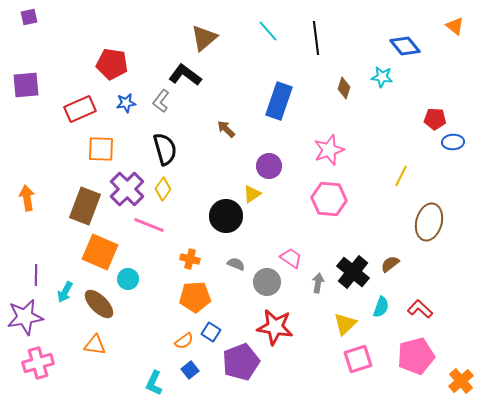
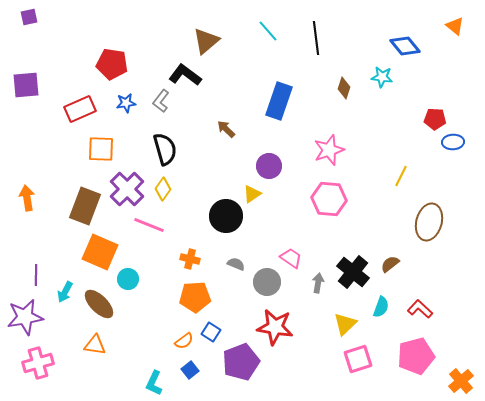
brown triangle at (204, 38): moved 2 px right, 3 px down
